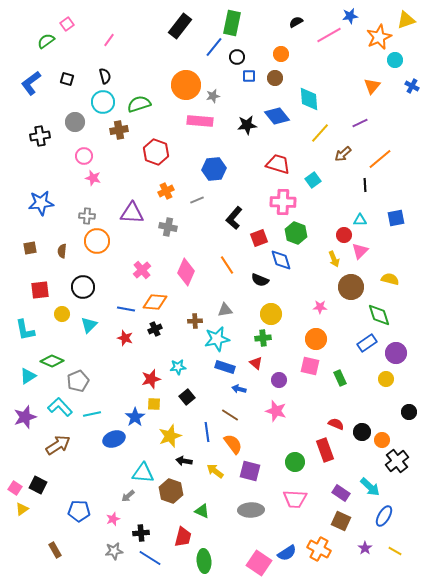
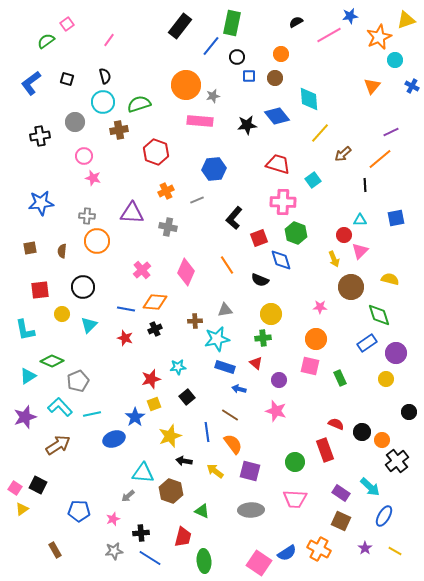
blue line at (214, 47): moved 3 px left, 1 px up
purple line at (360, 123): moved 31 px right, 9 px down
yellow square at (154, 404): rotated 24 degrees counterclockwise
